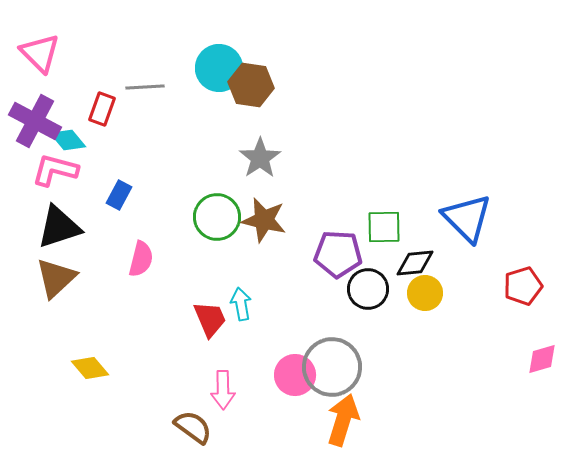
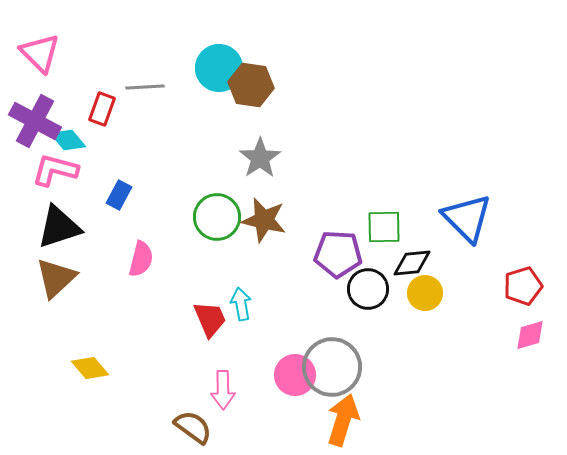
black diamond: moved 3 px left
pink diamond: moved 12 px left, 24 px up
